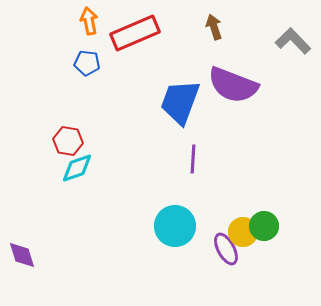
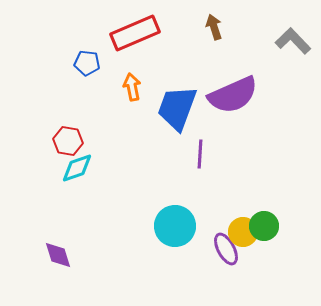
orange arrow: moved 43 px right, 66 px down
purple semicircle: moved 10 px down; rotated 45 degrees counterclockwise
blue trapezoid: moved 3 px left, 6 px down
purple line: moved 7 px right, 5 px up
purple diamond: moved 36 px right
